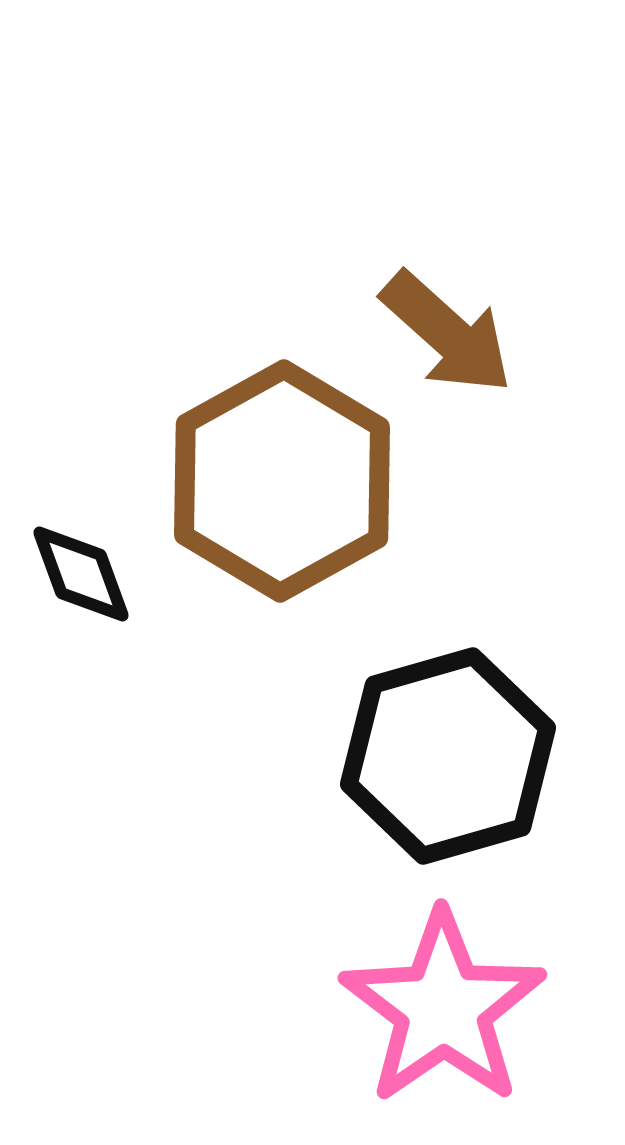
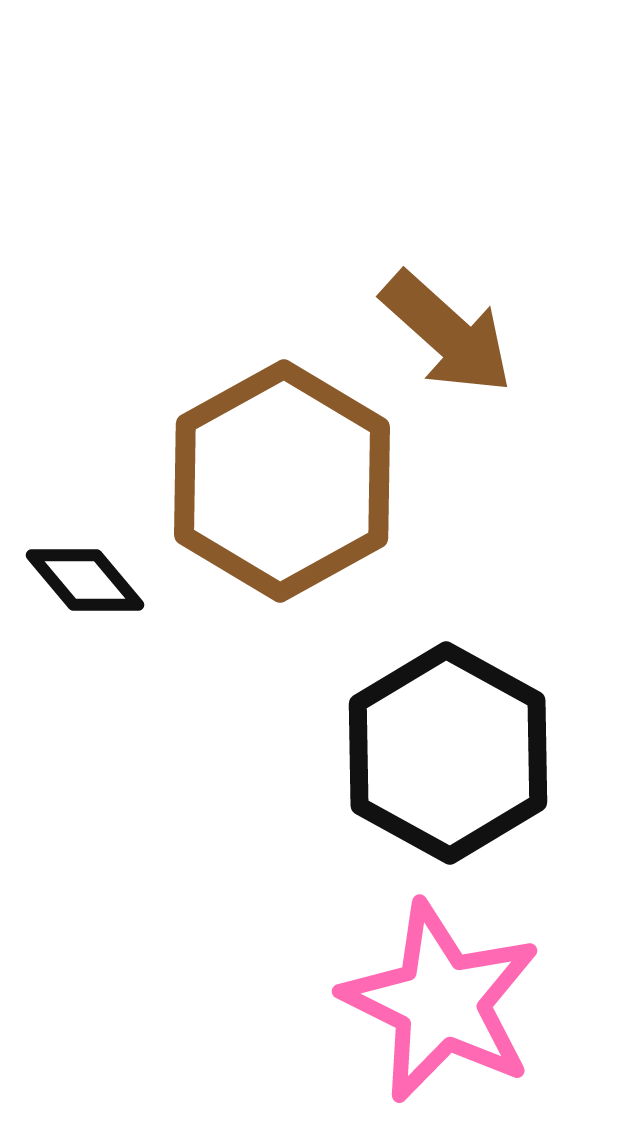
black diamond: moved 4 px right, 6 px down; rotated 20 degrees counterclockwise
black hexagon: moved 3 px up; rotated 15 degrees counterclockwise
pink star: moved 2 px left, 6 px up; rotated 11 degrees counterclockwise
